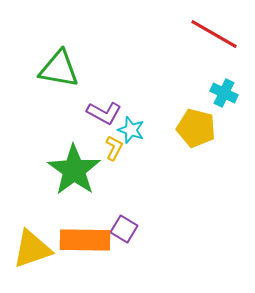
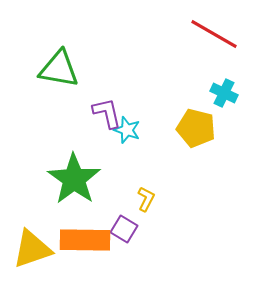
purple L-shape: moved 3 px right; rotated 132 degrees counterclockwise
cyan star: moved 4 px left
yellow L-shape: moved 32 px right, 51 px down
green star: moved 9 px down
